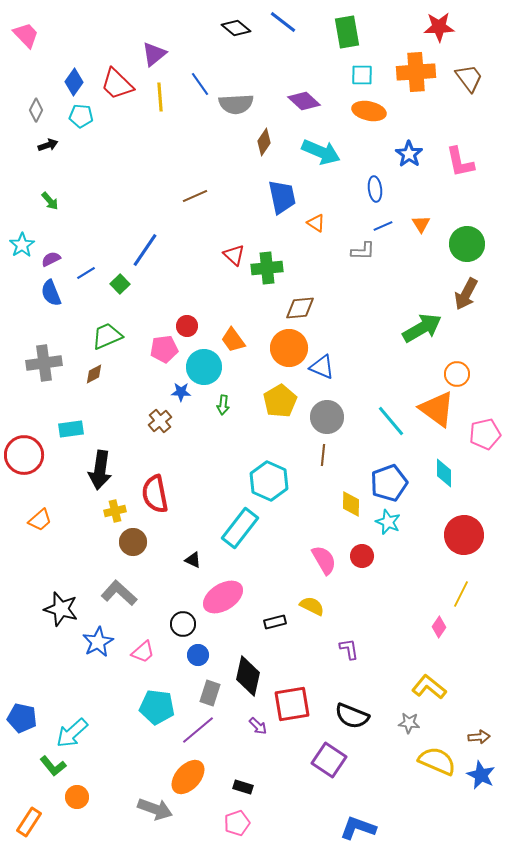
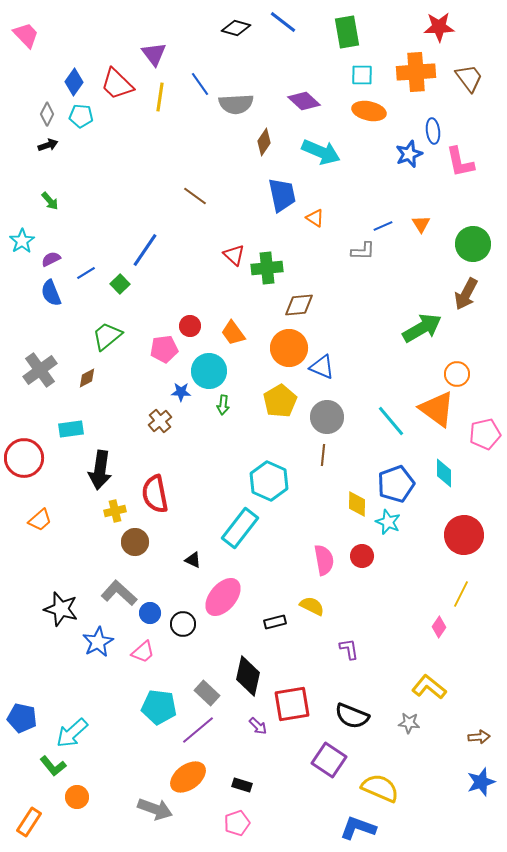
black diamond at (236, 28): rotated 24 degrees counterclockwise
purple triangle at (154, 54): rotated 28 degrees counterclockwise
yellow line at (160, 97): rotated 12 degrees clockwise
gray diamond at (36, 110): moved 11 px right, 4 px down
blue star at (409, 154): rotated 16 degrees clockwise
blue ellipse at (375, 189): moved 58 px right, 58 px up
brown line at (195, 196): rotated 60 degrees clockwise
blue trapezoid at (282, 197): moved 2 px up
orange triangle at (316, 223): moved 1 px left, 5 px up
green circle at (467, 244): moved 6 px right
cyan star at (22, 245): moved 4 px up
brown diamond at (300, 308): moved 1 px left, 3 px up
red circle at (187, 326): moved 3 px right
green trapezoid at (107, 336): rotated 16 degrees counterclockwise
orange trapezoid at (233, 340): moved 7 px up
gray cross at (44, 363): moved 4 px left, 7 px down; rotated 28 degrees counterclockwise
cyan circle at (204, 367): moved 5 px right, 4 px down
brown diamond at (94, 374): moved 7 px left, 4 px down
red circle at (24, 455): moved 3 px down
blue pentagon at (389, 483): moved 7 px right, 1 px down
yellow diamond at (351, 504): moved 6 px right
brown circle at (133, 542): moved 2 px right
pink semicircle at (324, 560): rotated 20 degrees clockwise
pink ellipse at (223, 597): rotated 18 degrees counterclockwise
blue circle at (198, 655): moved 48 px left, 42 px up
gray rectangle at (210, 693): moved 3 px left; rotated 65 degrees counterclockwise
cyan pentagon at (157, 707): moved 2 px right
yellow semicircle at (437, 761): moved 57 px left, 27 px down
blue star at (481, 775): moved 7 px down; rotated 28 degrees clockwise
orange ellipse at (188, 777): rotated 12 degrees clockwise
black rectangle at (243, 787): moved 1 px left, 2 px up
